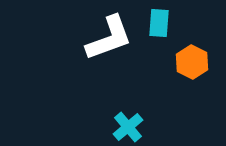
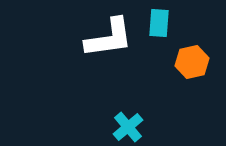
white L-shape: rotated 12 degrees clockwise
orange hexagon: rotated 20 degrees clockwise
